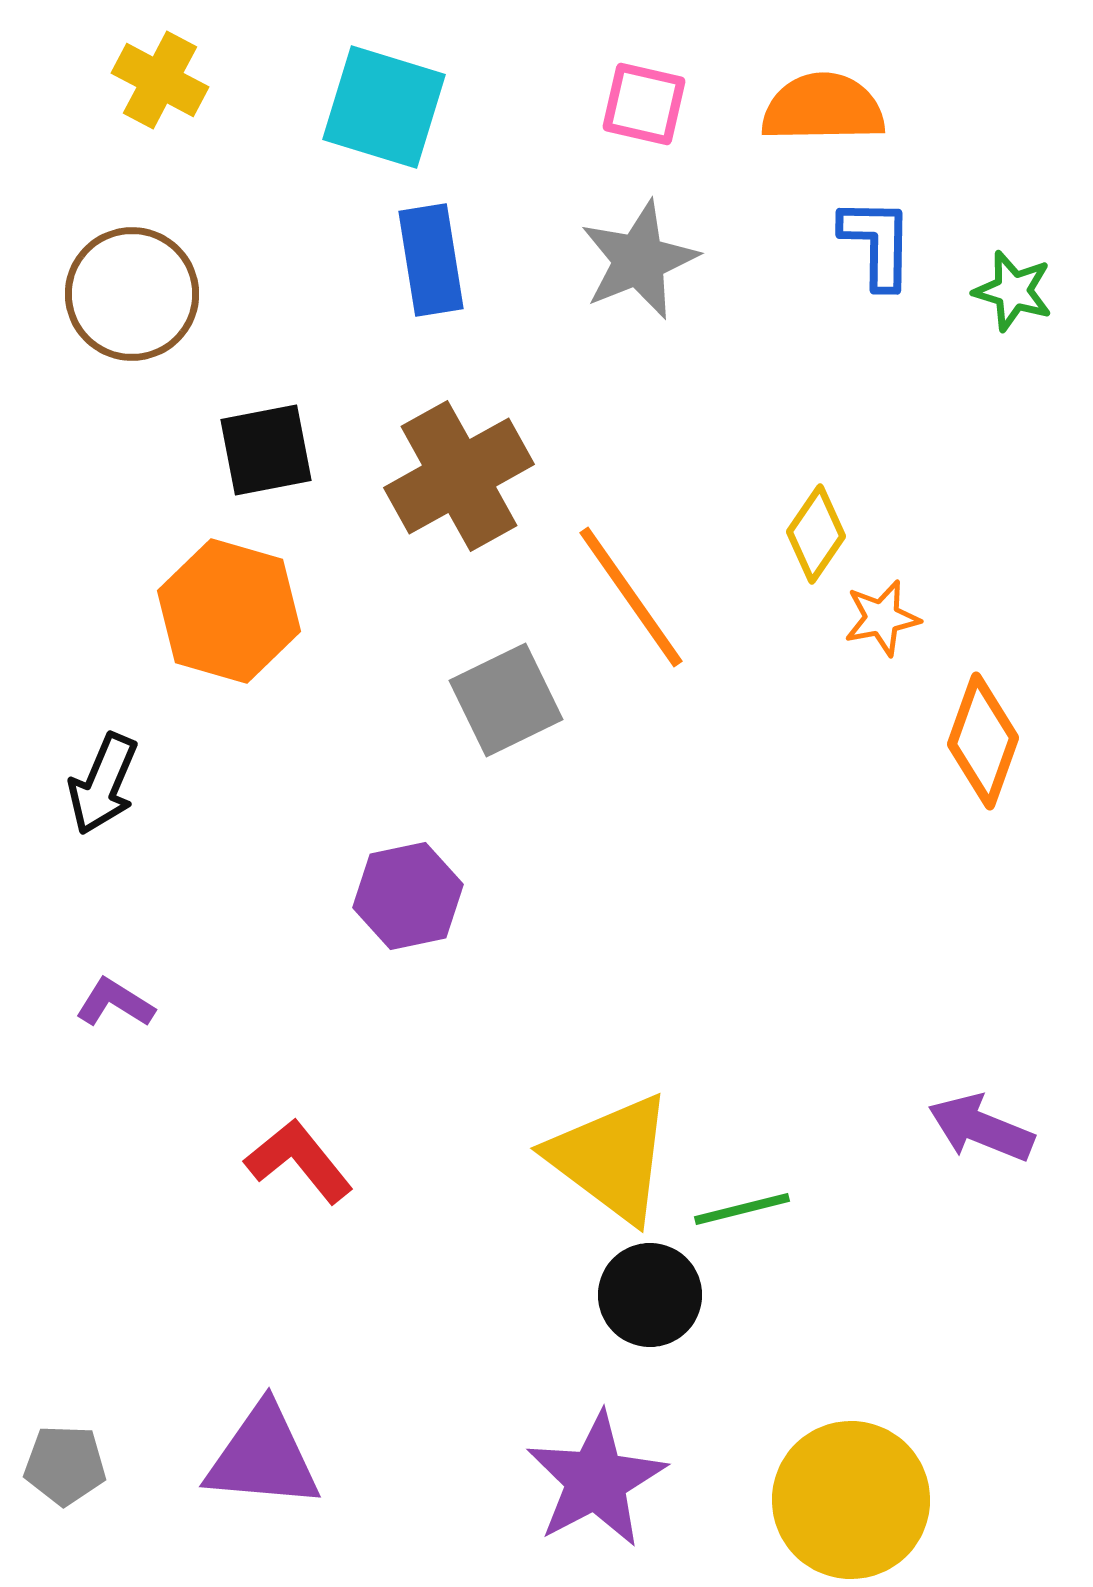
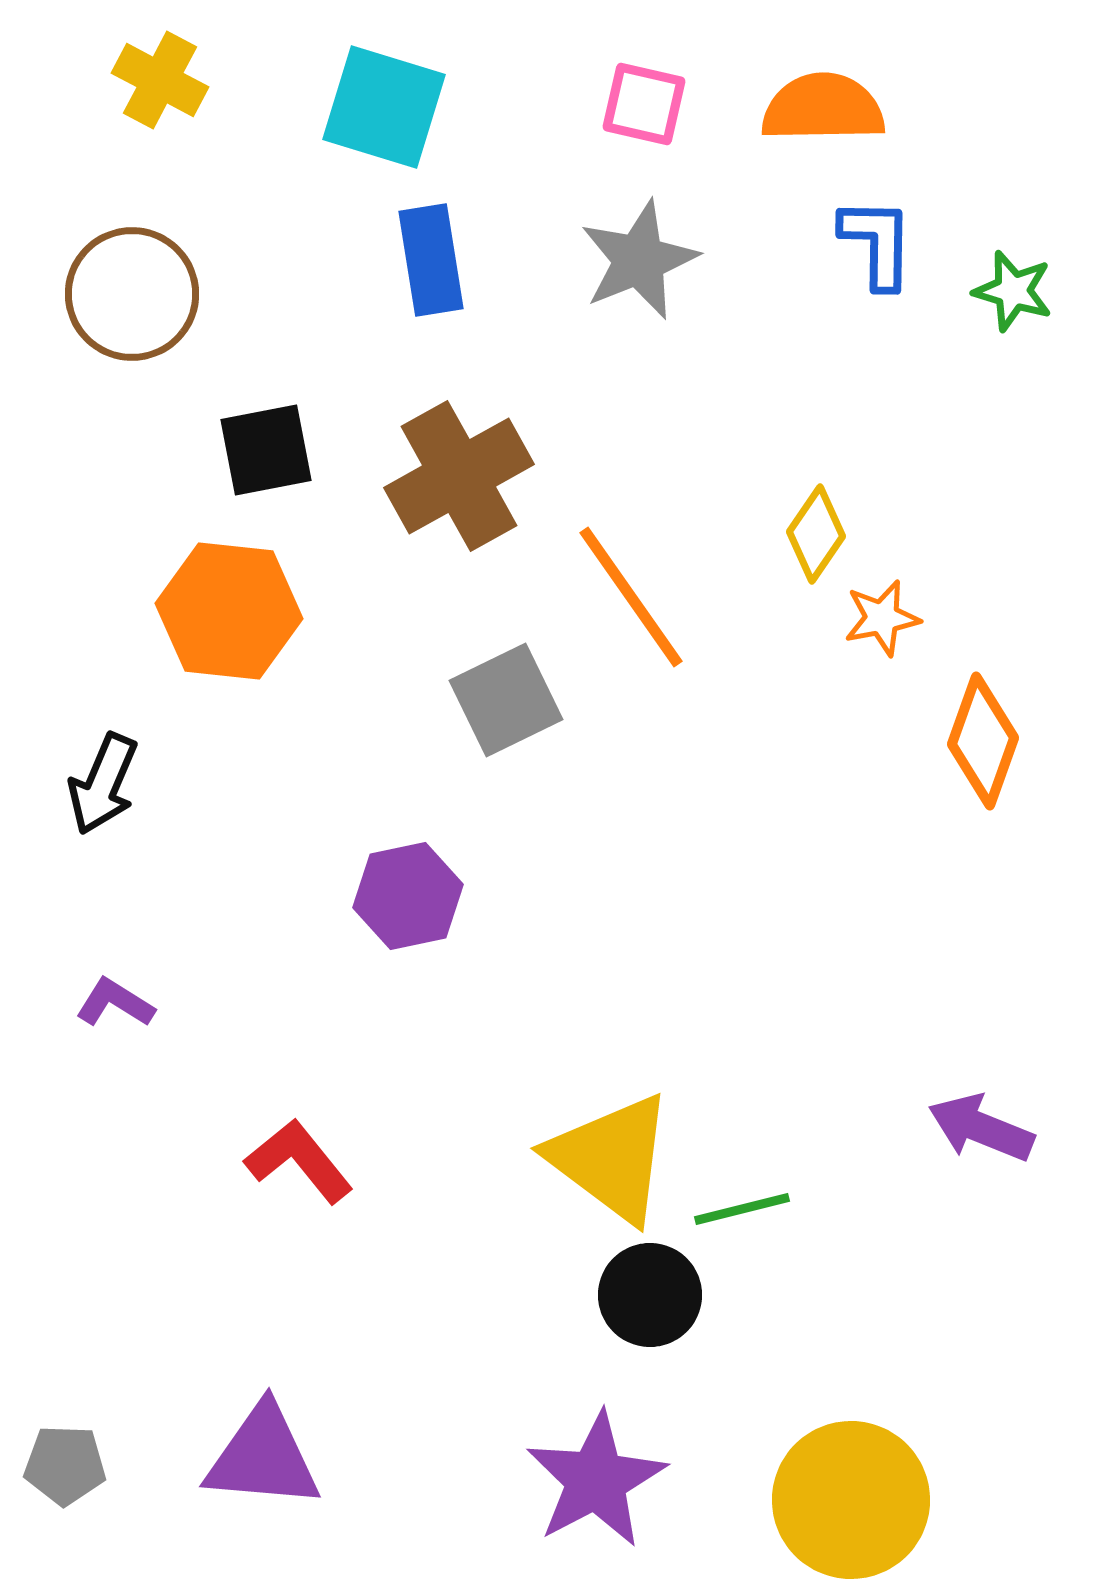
orange hexagon: rotated 10 degrees counterclockwise
